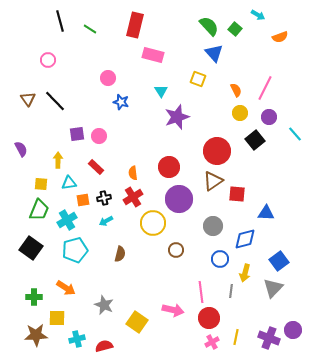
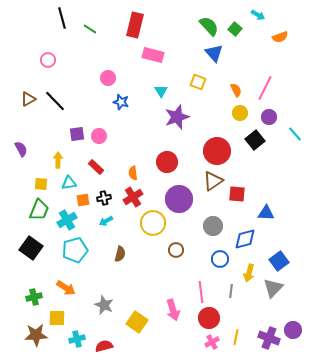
black line at (60, 21): moved 2 px right, 3 px up
yellow square at (198, 79): moved 3 px down
brown triangle at (28, 99): rotated 35 degrees clockwise
red circle at (169, 167): moved 2 px left, 5 px up
yellow arrow at (245, 273): moved 4 px right
green cross at (34, 297): rotated 14 degrees counterclockwise
pink arrow at (173, 310): rotated 60 degrees clockwise
